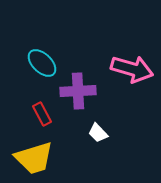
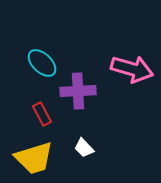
white trapezoid: moved 14 px left, 15 px down
